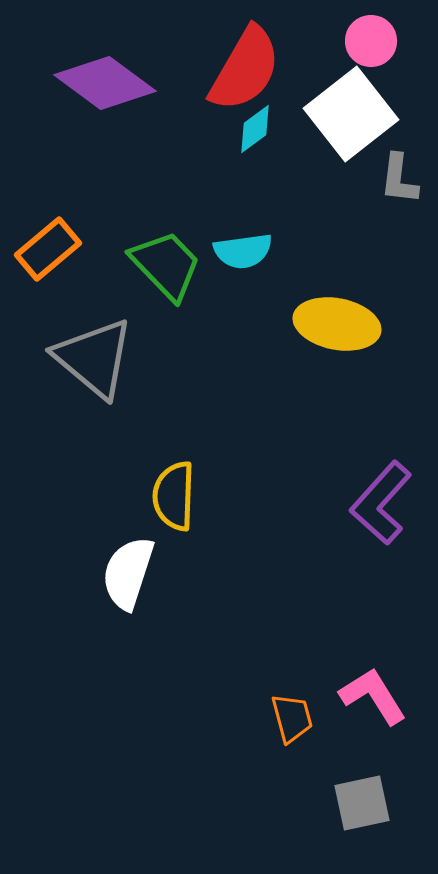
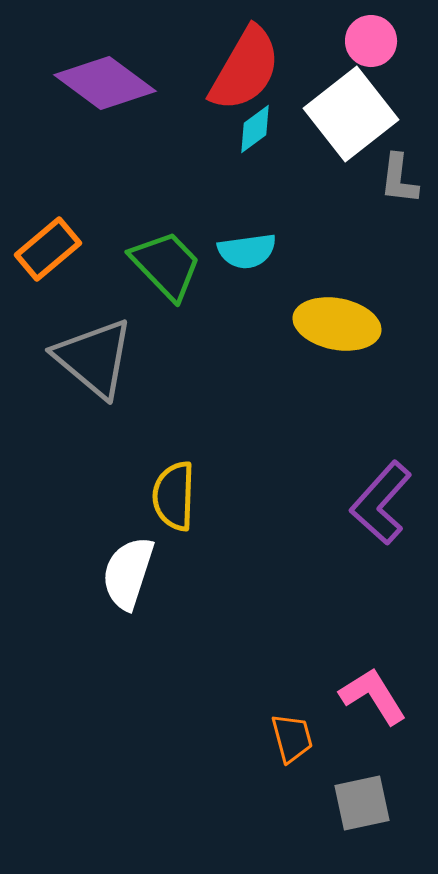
cyan semicircle: moved 4 px right
orange trapezoid: moved 20 px down
